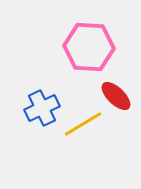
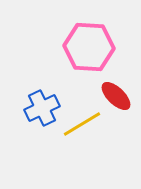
yellow line: moved 1 px left
